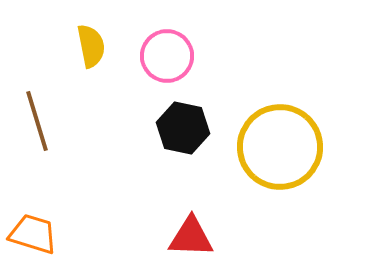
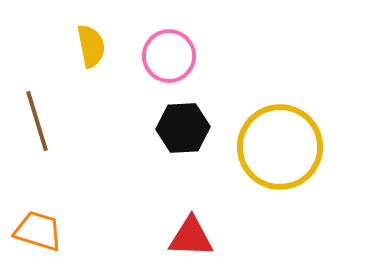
pink circle: moved 2 px right
black hexagon: rotated 15 degrees counterclockwise
orange trapezoid: moved 5 px right, 3 px up
